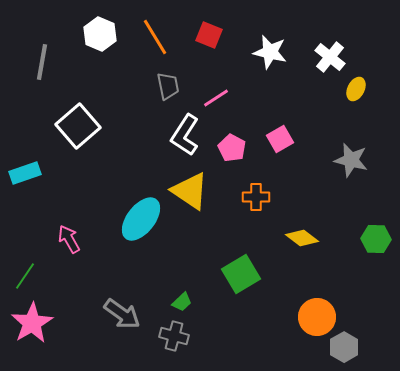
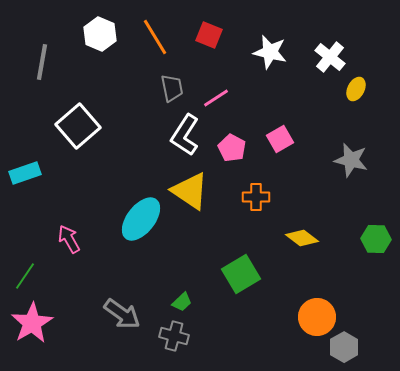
gray trapezoid: moved 4 px right, 2 px down
